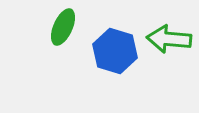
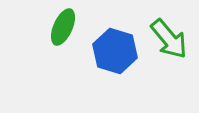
green arrow: rotated 135 degrees counterclockwise
